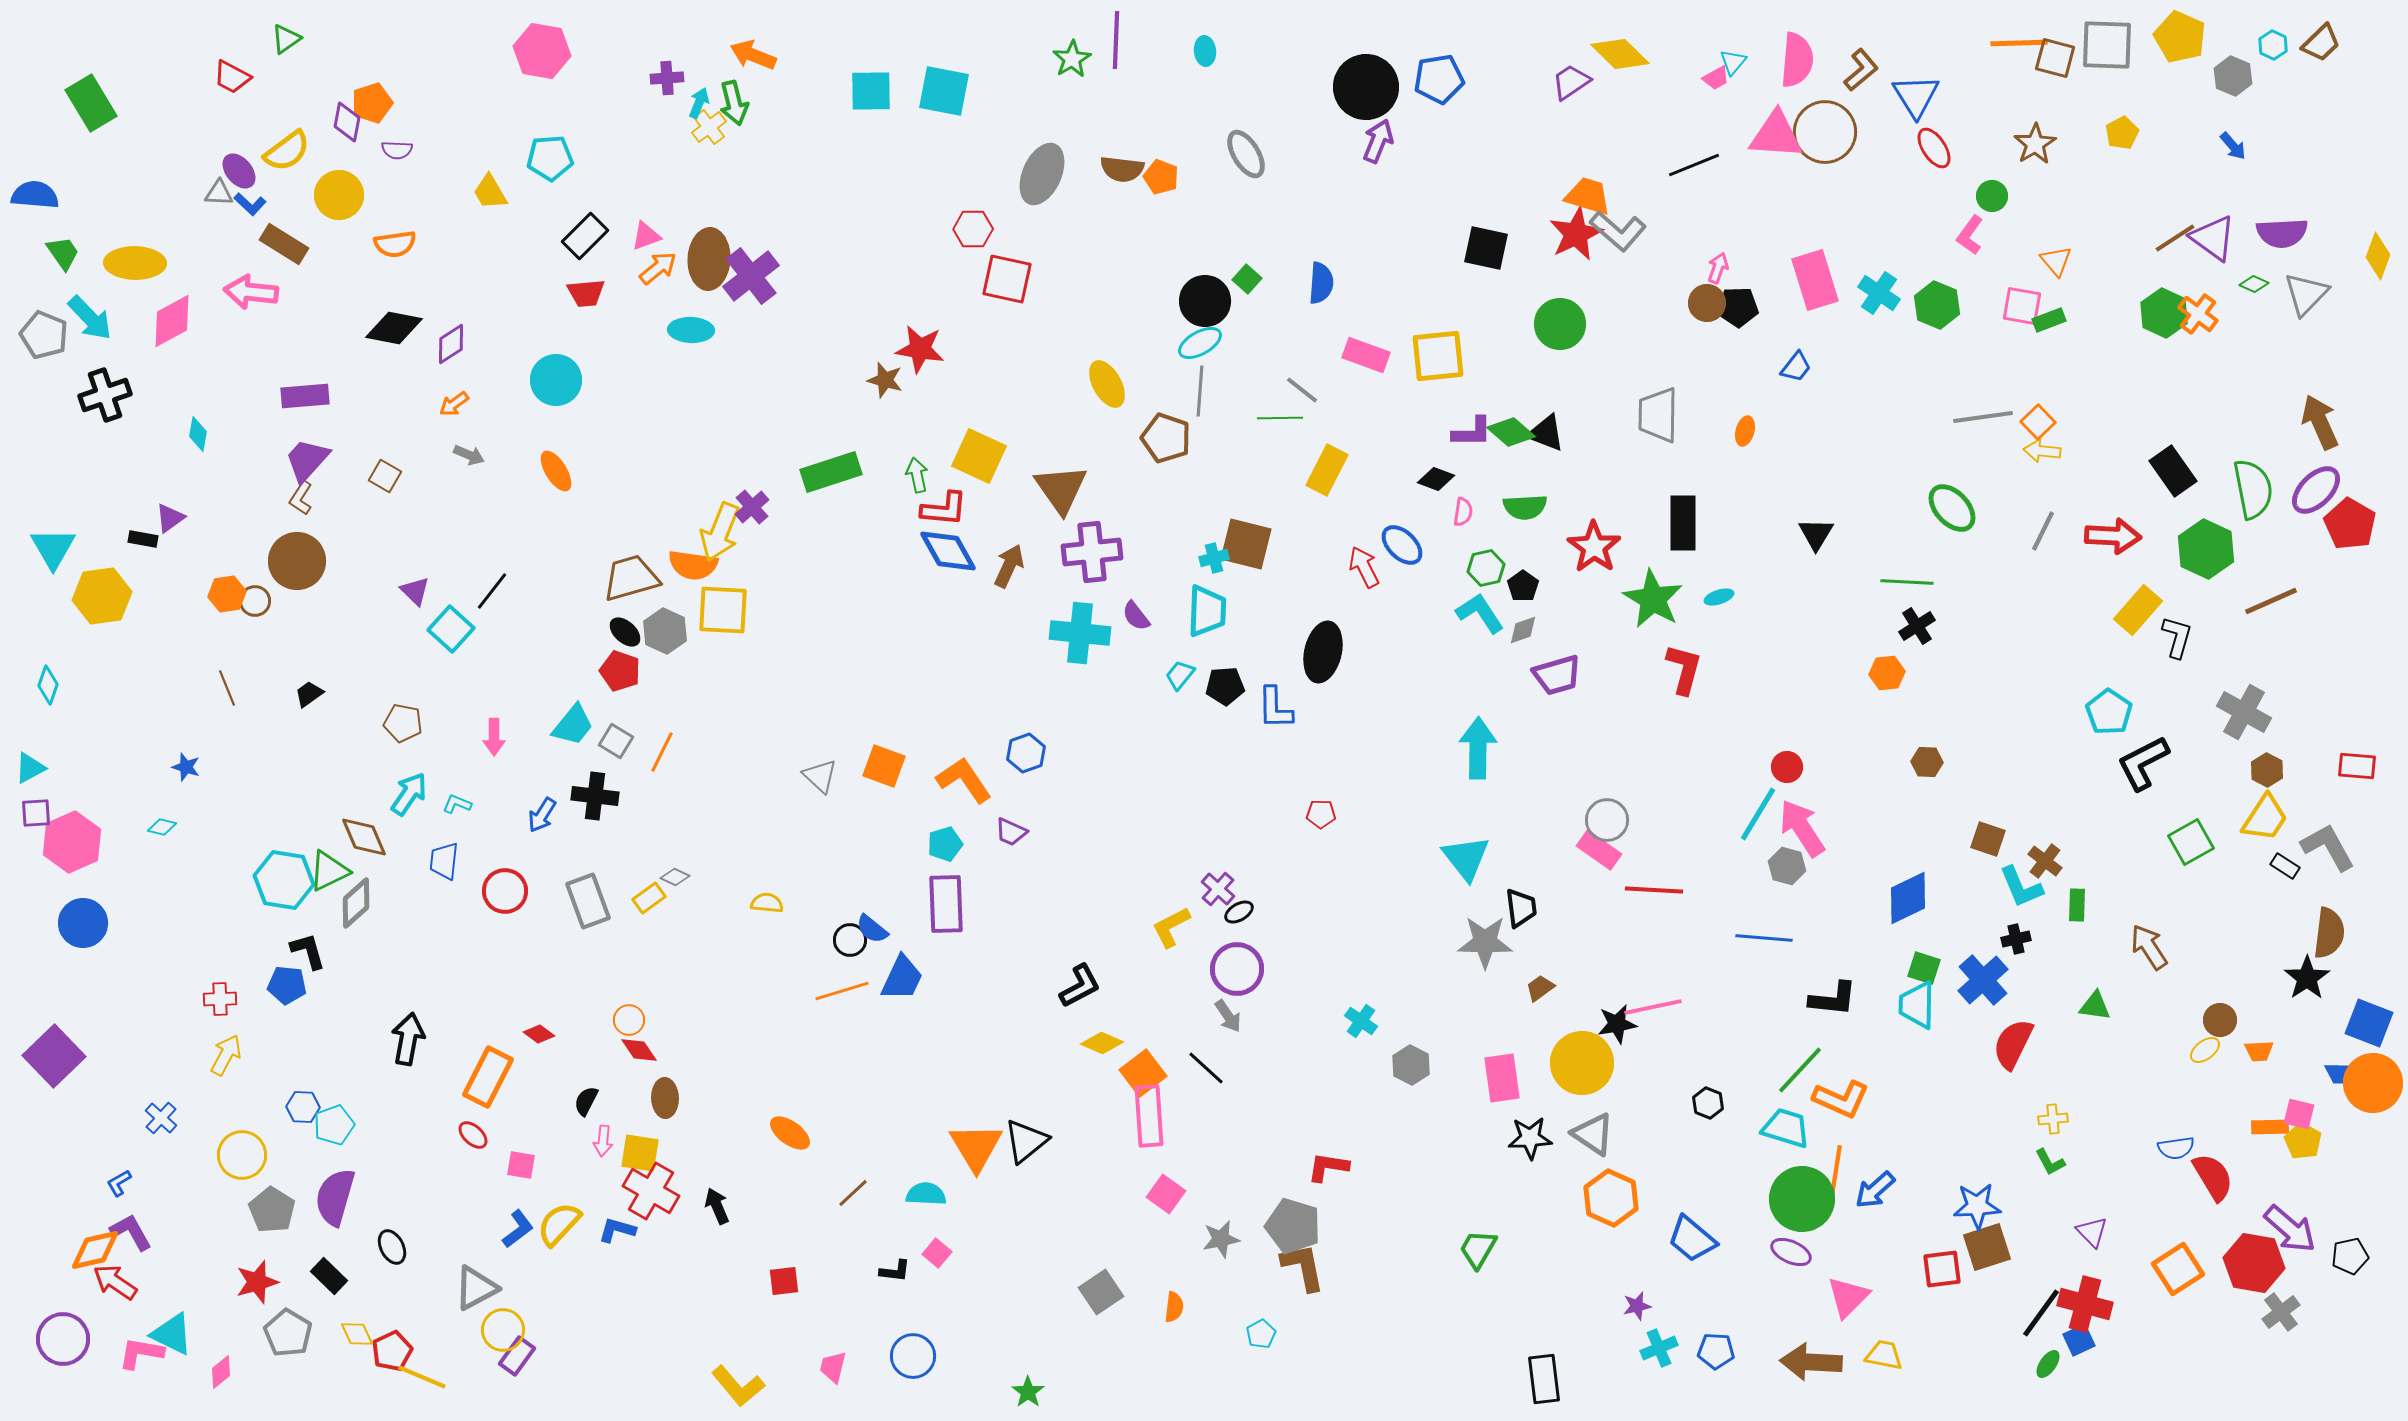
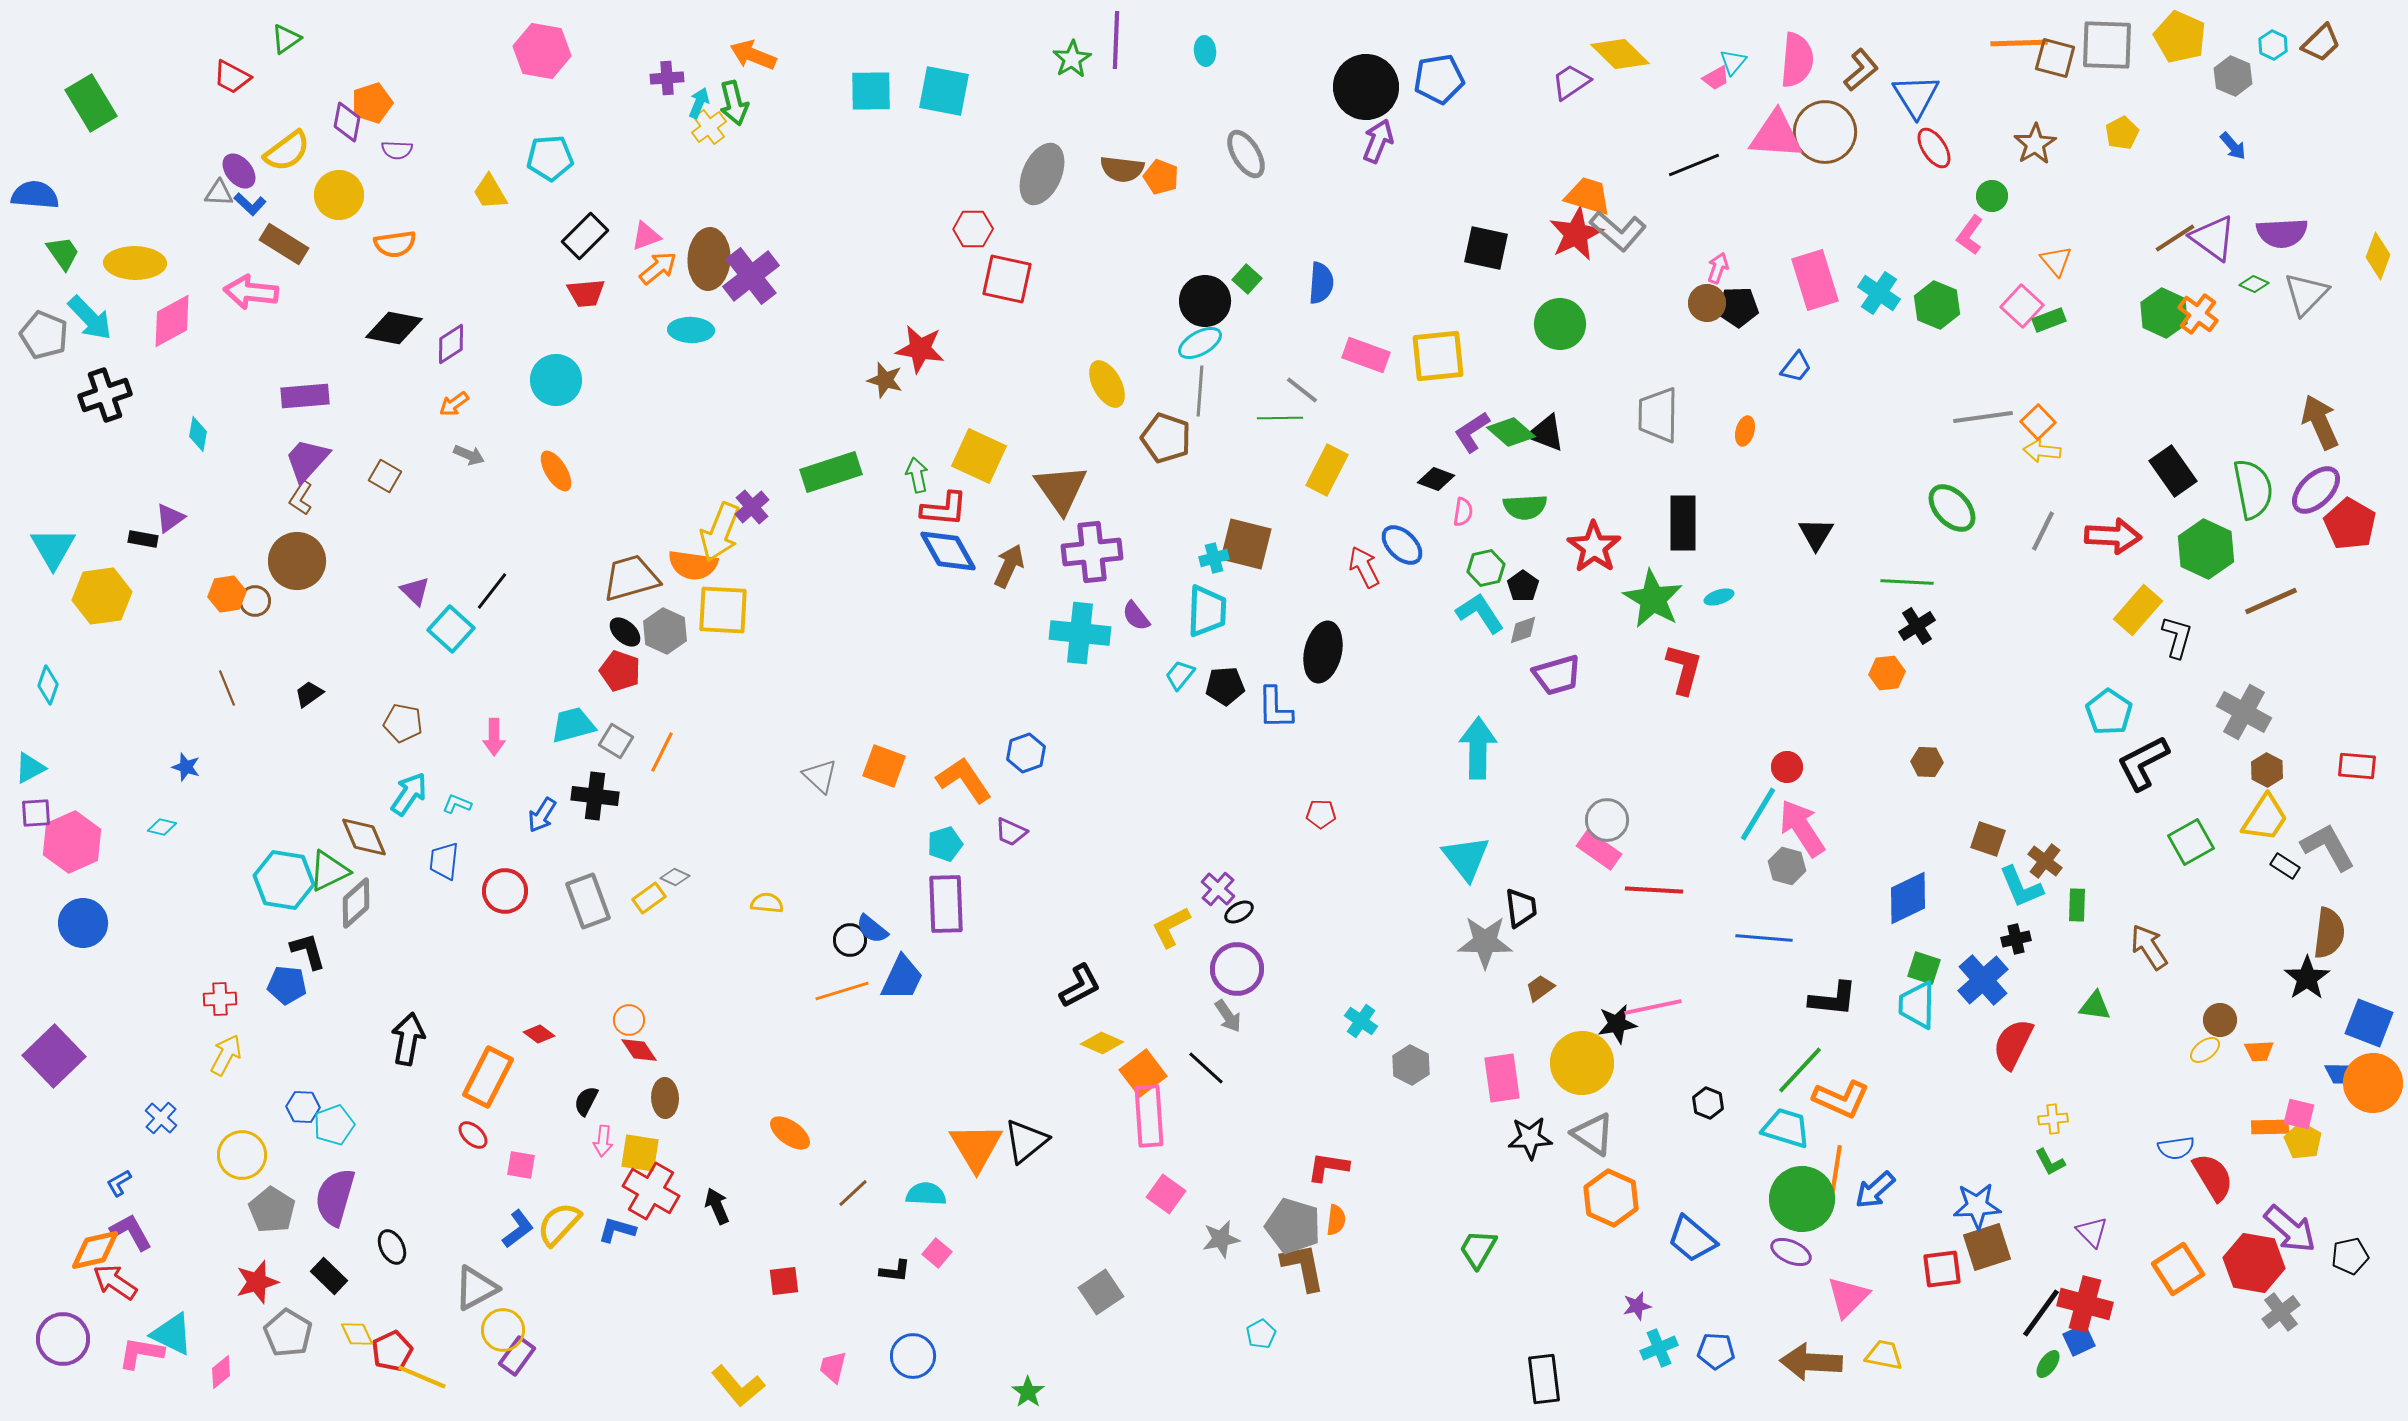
pink square at (2022, 306): rotated 33 degrees clockwise
purple L-shape at (1472, 432): rotated 147 degrees clockwise
cyan trapezoid at (573, 725): rotated 144 degrees counterclockwise
orange semicircle at (1174, 1307): moved 162 px right, 87 px up
